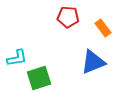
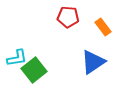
orange rectangle: moved 1 px up
blue triangle: rotated 12 degrees counterclockwise
green square: moved 5 px left, 8 px up; rotated 20 degrees counterclockwise
